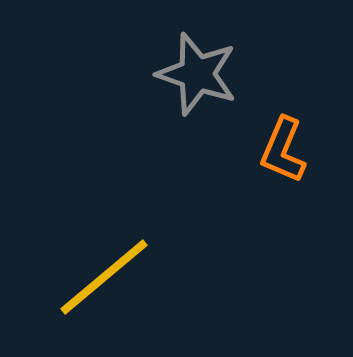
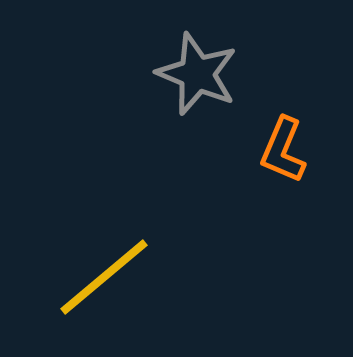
gray star: rotated 4 degrees clockwise
